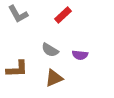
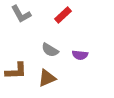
gray L-shape: moved 3 px right
brown L-shape: moved 1 px left, 2 px down
brown triangle: moved 7 px left
